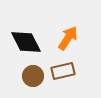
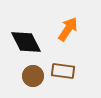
orange arrow: moved 9 px up
brown rectangle: rotated 20 degrees clockwise
